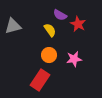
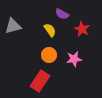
purple semicircle: moved 2 px right, 1 px up
red star: moved 4 px right, 5 px down
red rectangle: moved 1 px down
